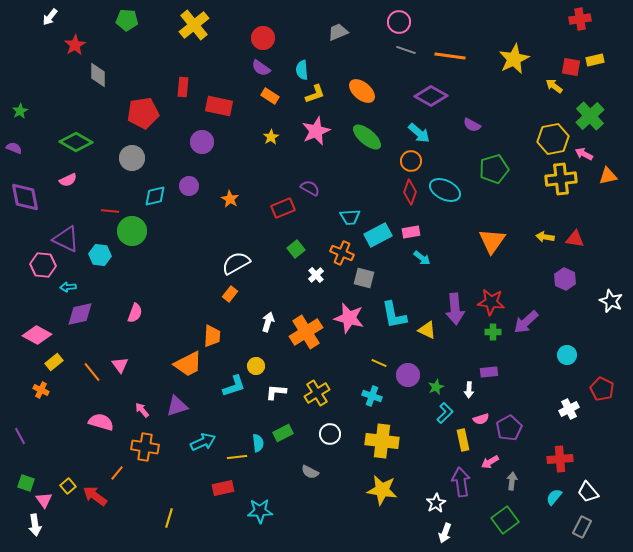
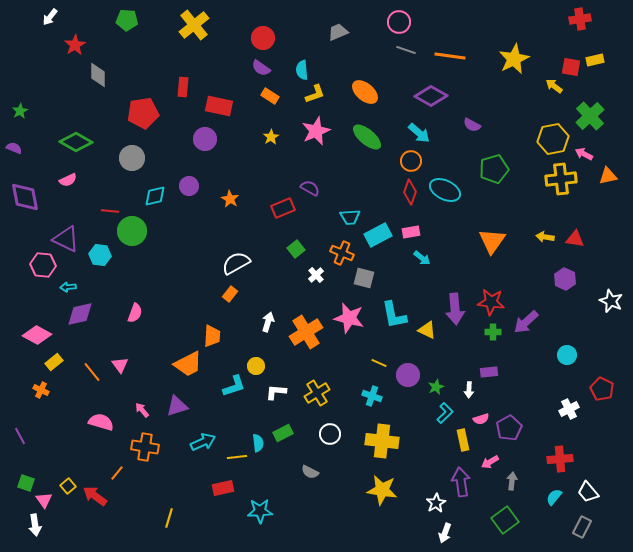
orange ellipse at (362, 91): moved 3 px right, 1 px down
purple circle at (202, 142): moved 3 px right, 3 px up
